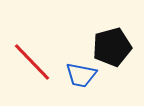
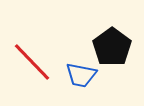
black pentagon: rotated 21 degrees counterclockwise
